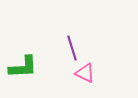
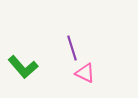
green L-shape: rotated 52 degrees clockwise
